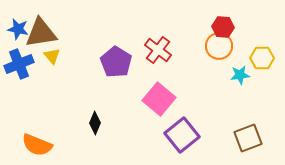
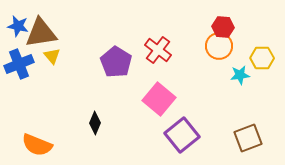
blue star: moved 3 px up
